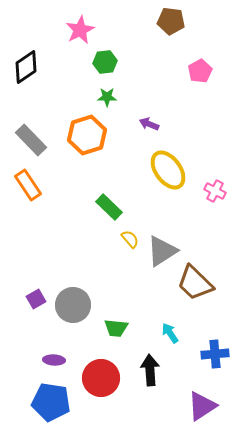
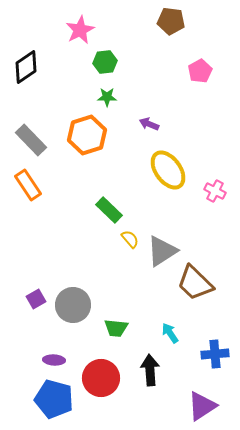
green rectangle: moved 3 px down
blue pentagon: moved 3 px right, 3 px up; rotated 6 degrees clockwise
